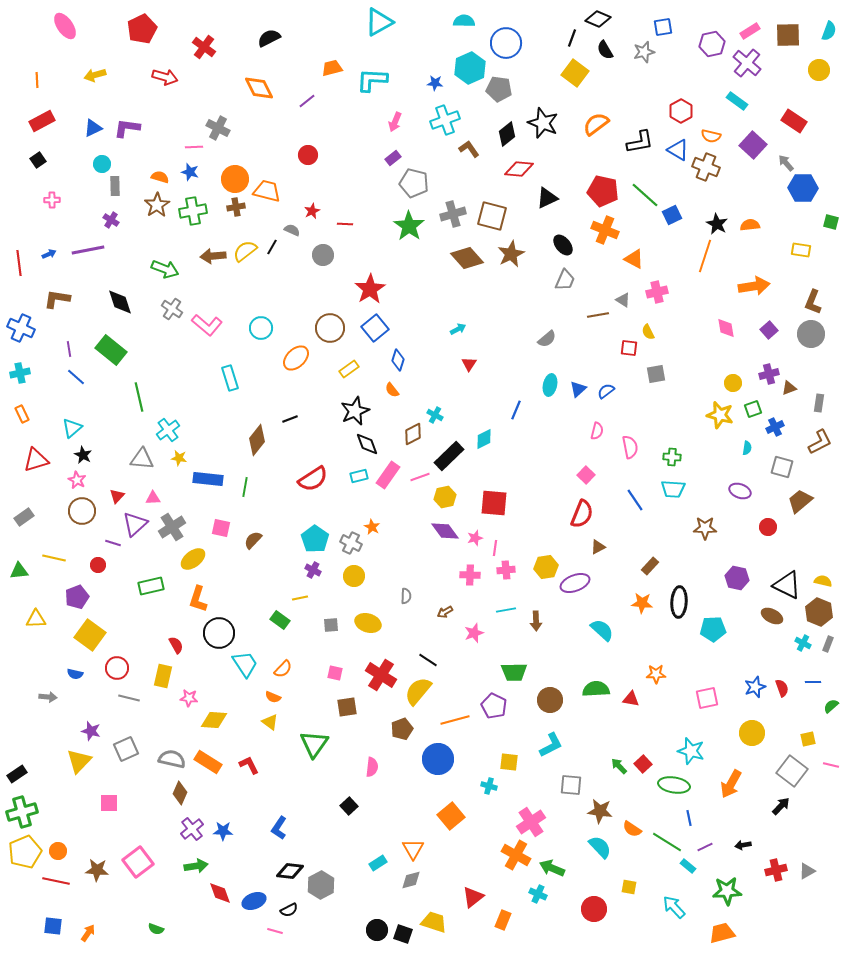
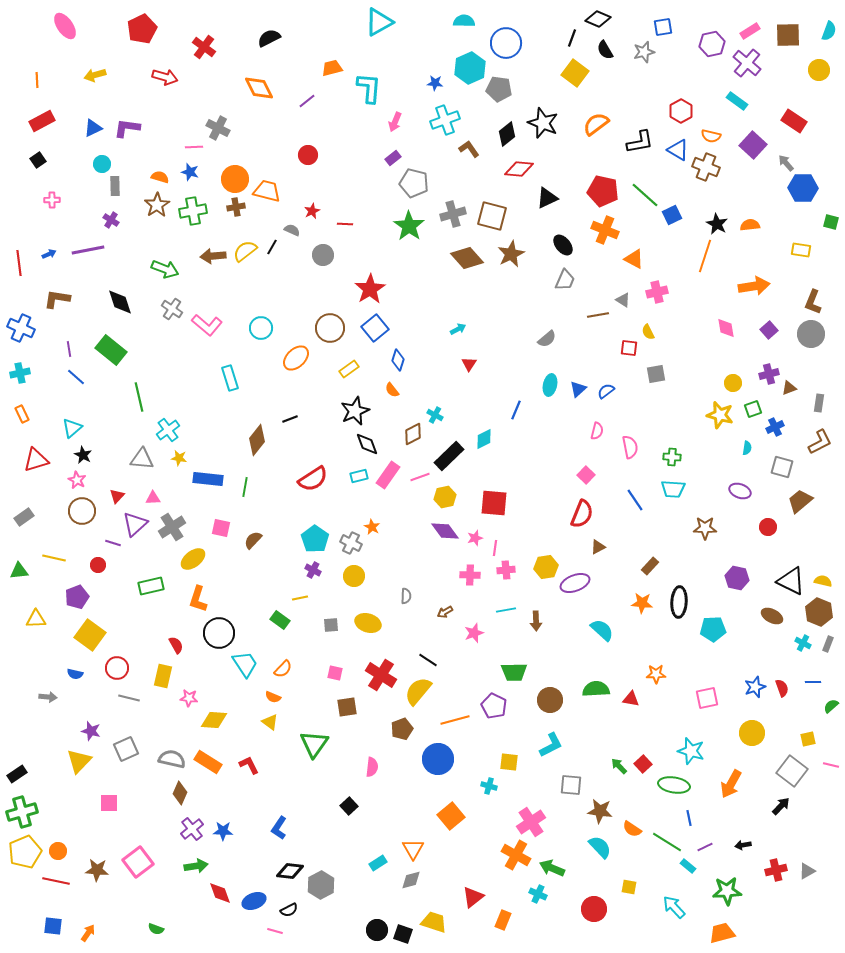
cyan L-shape at (372, 80): moved 3 px left, 8 px down; rotated 92 degrees clockwise
black triangle at (787, 585): moved 4 px right, 4 px up
